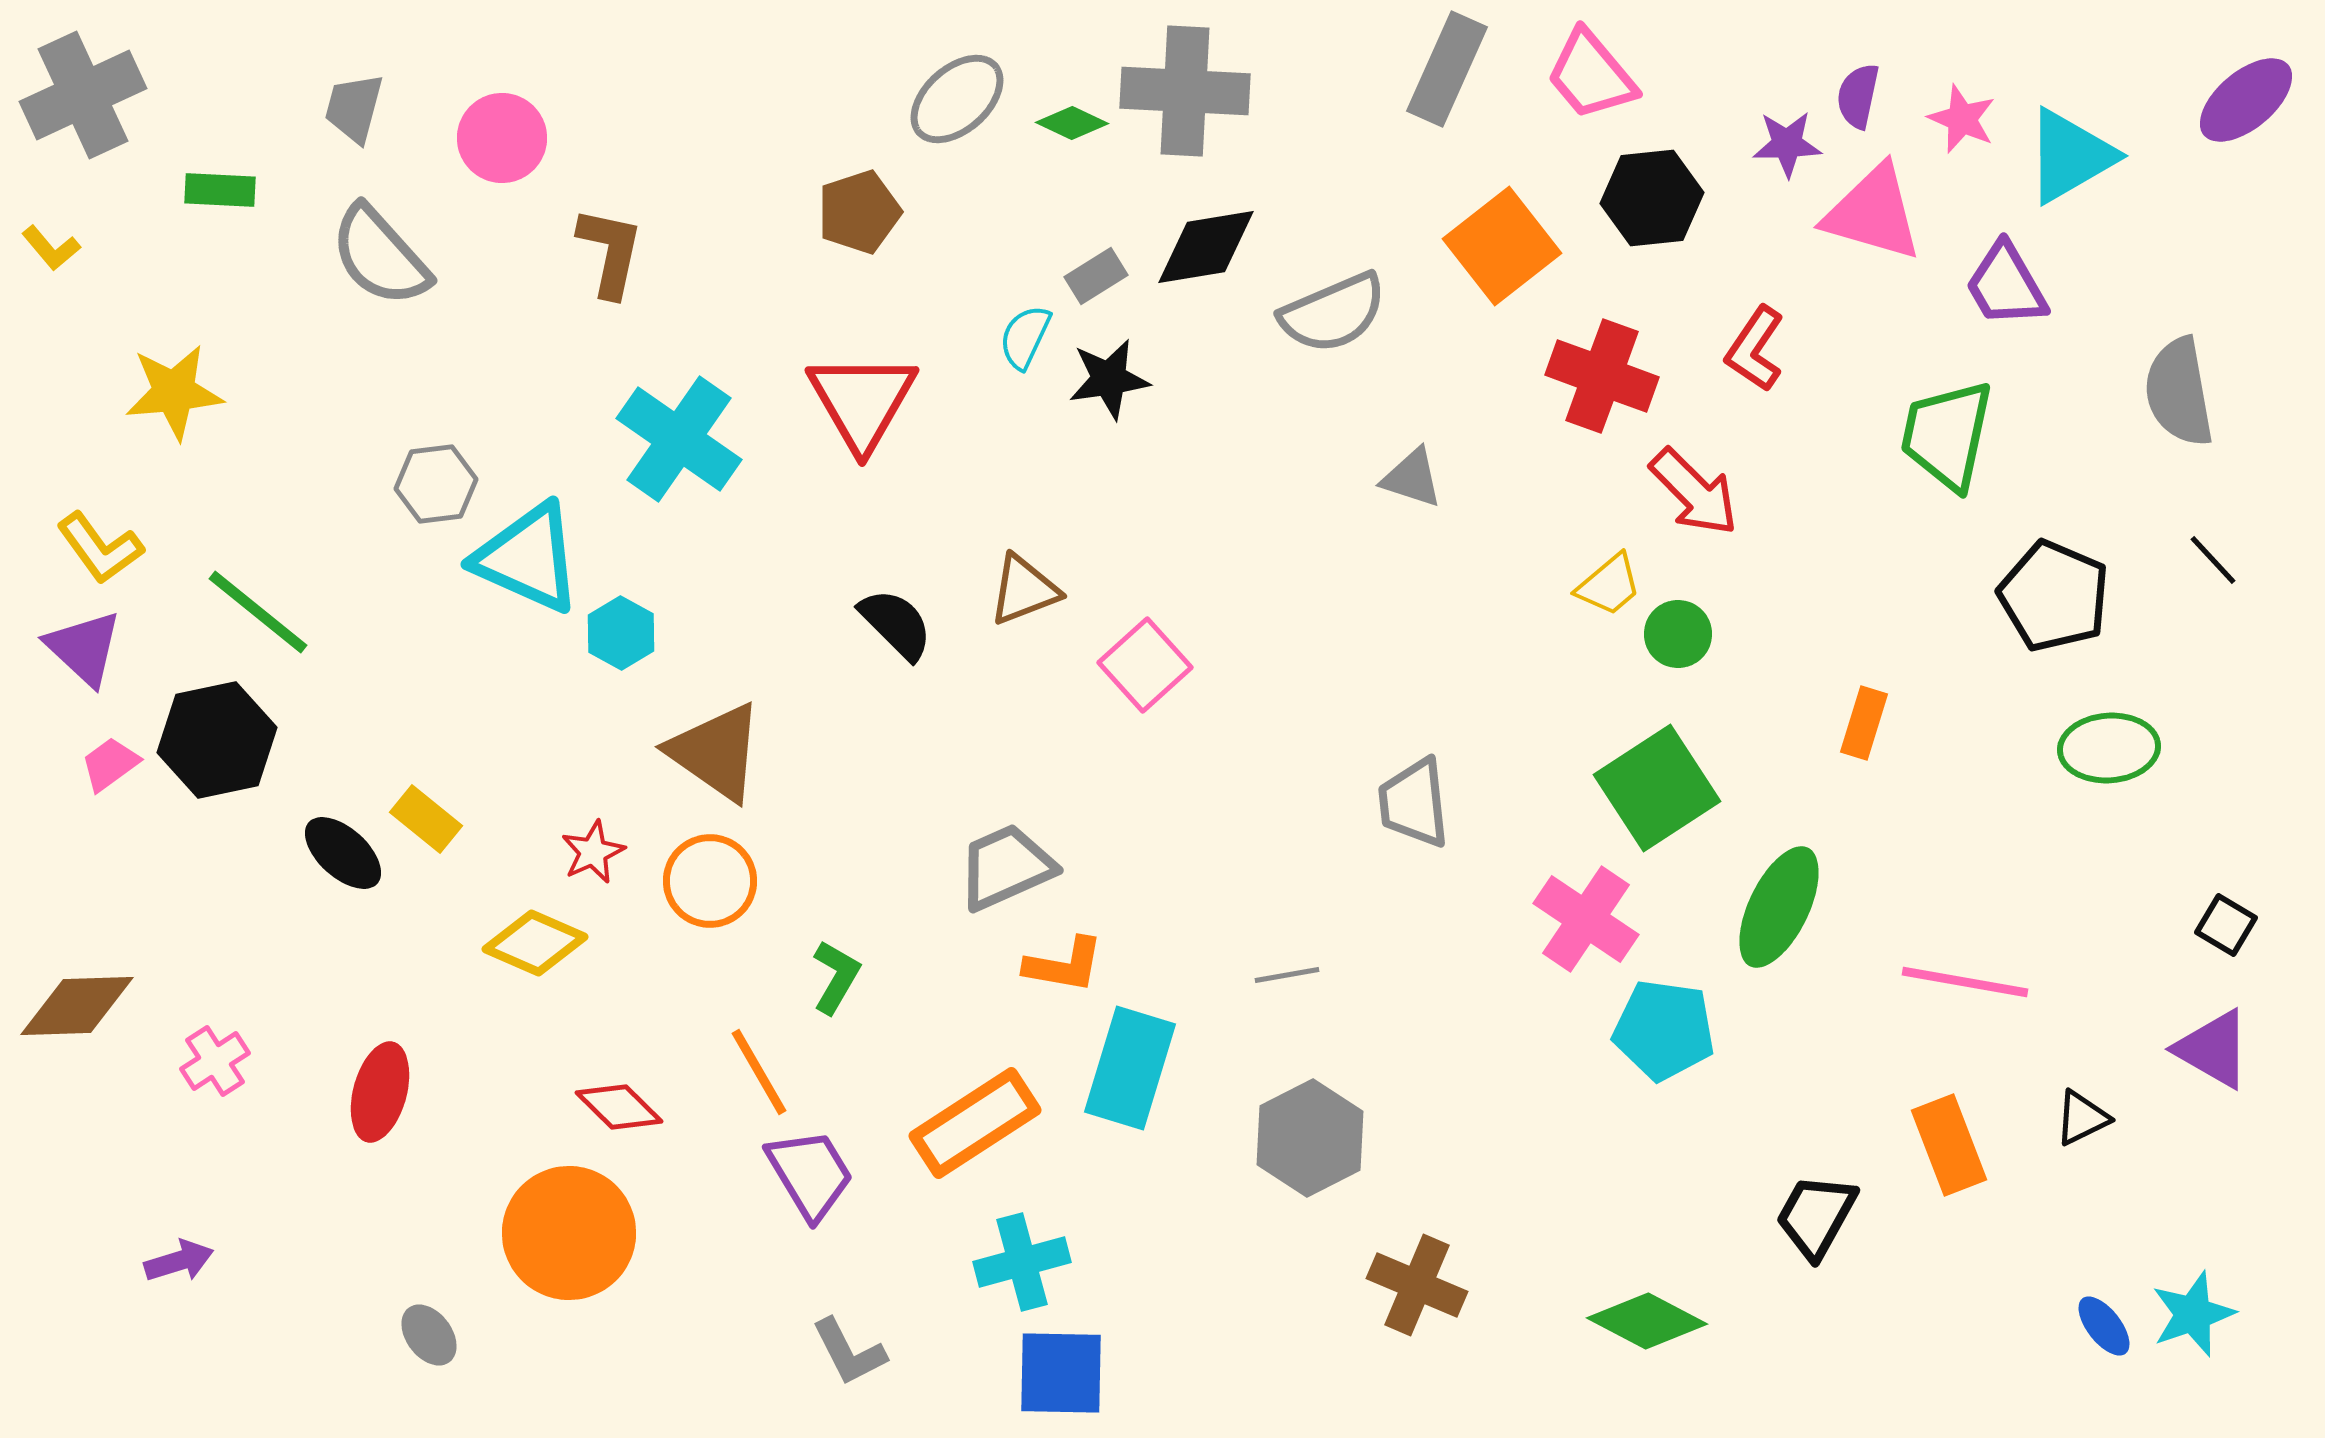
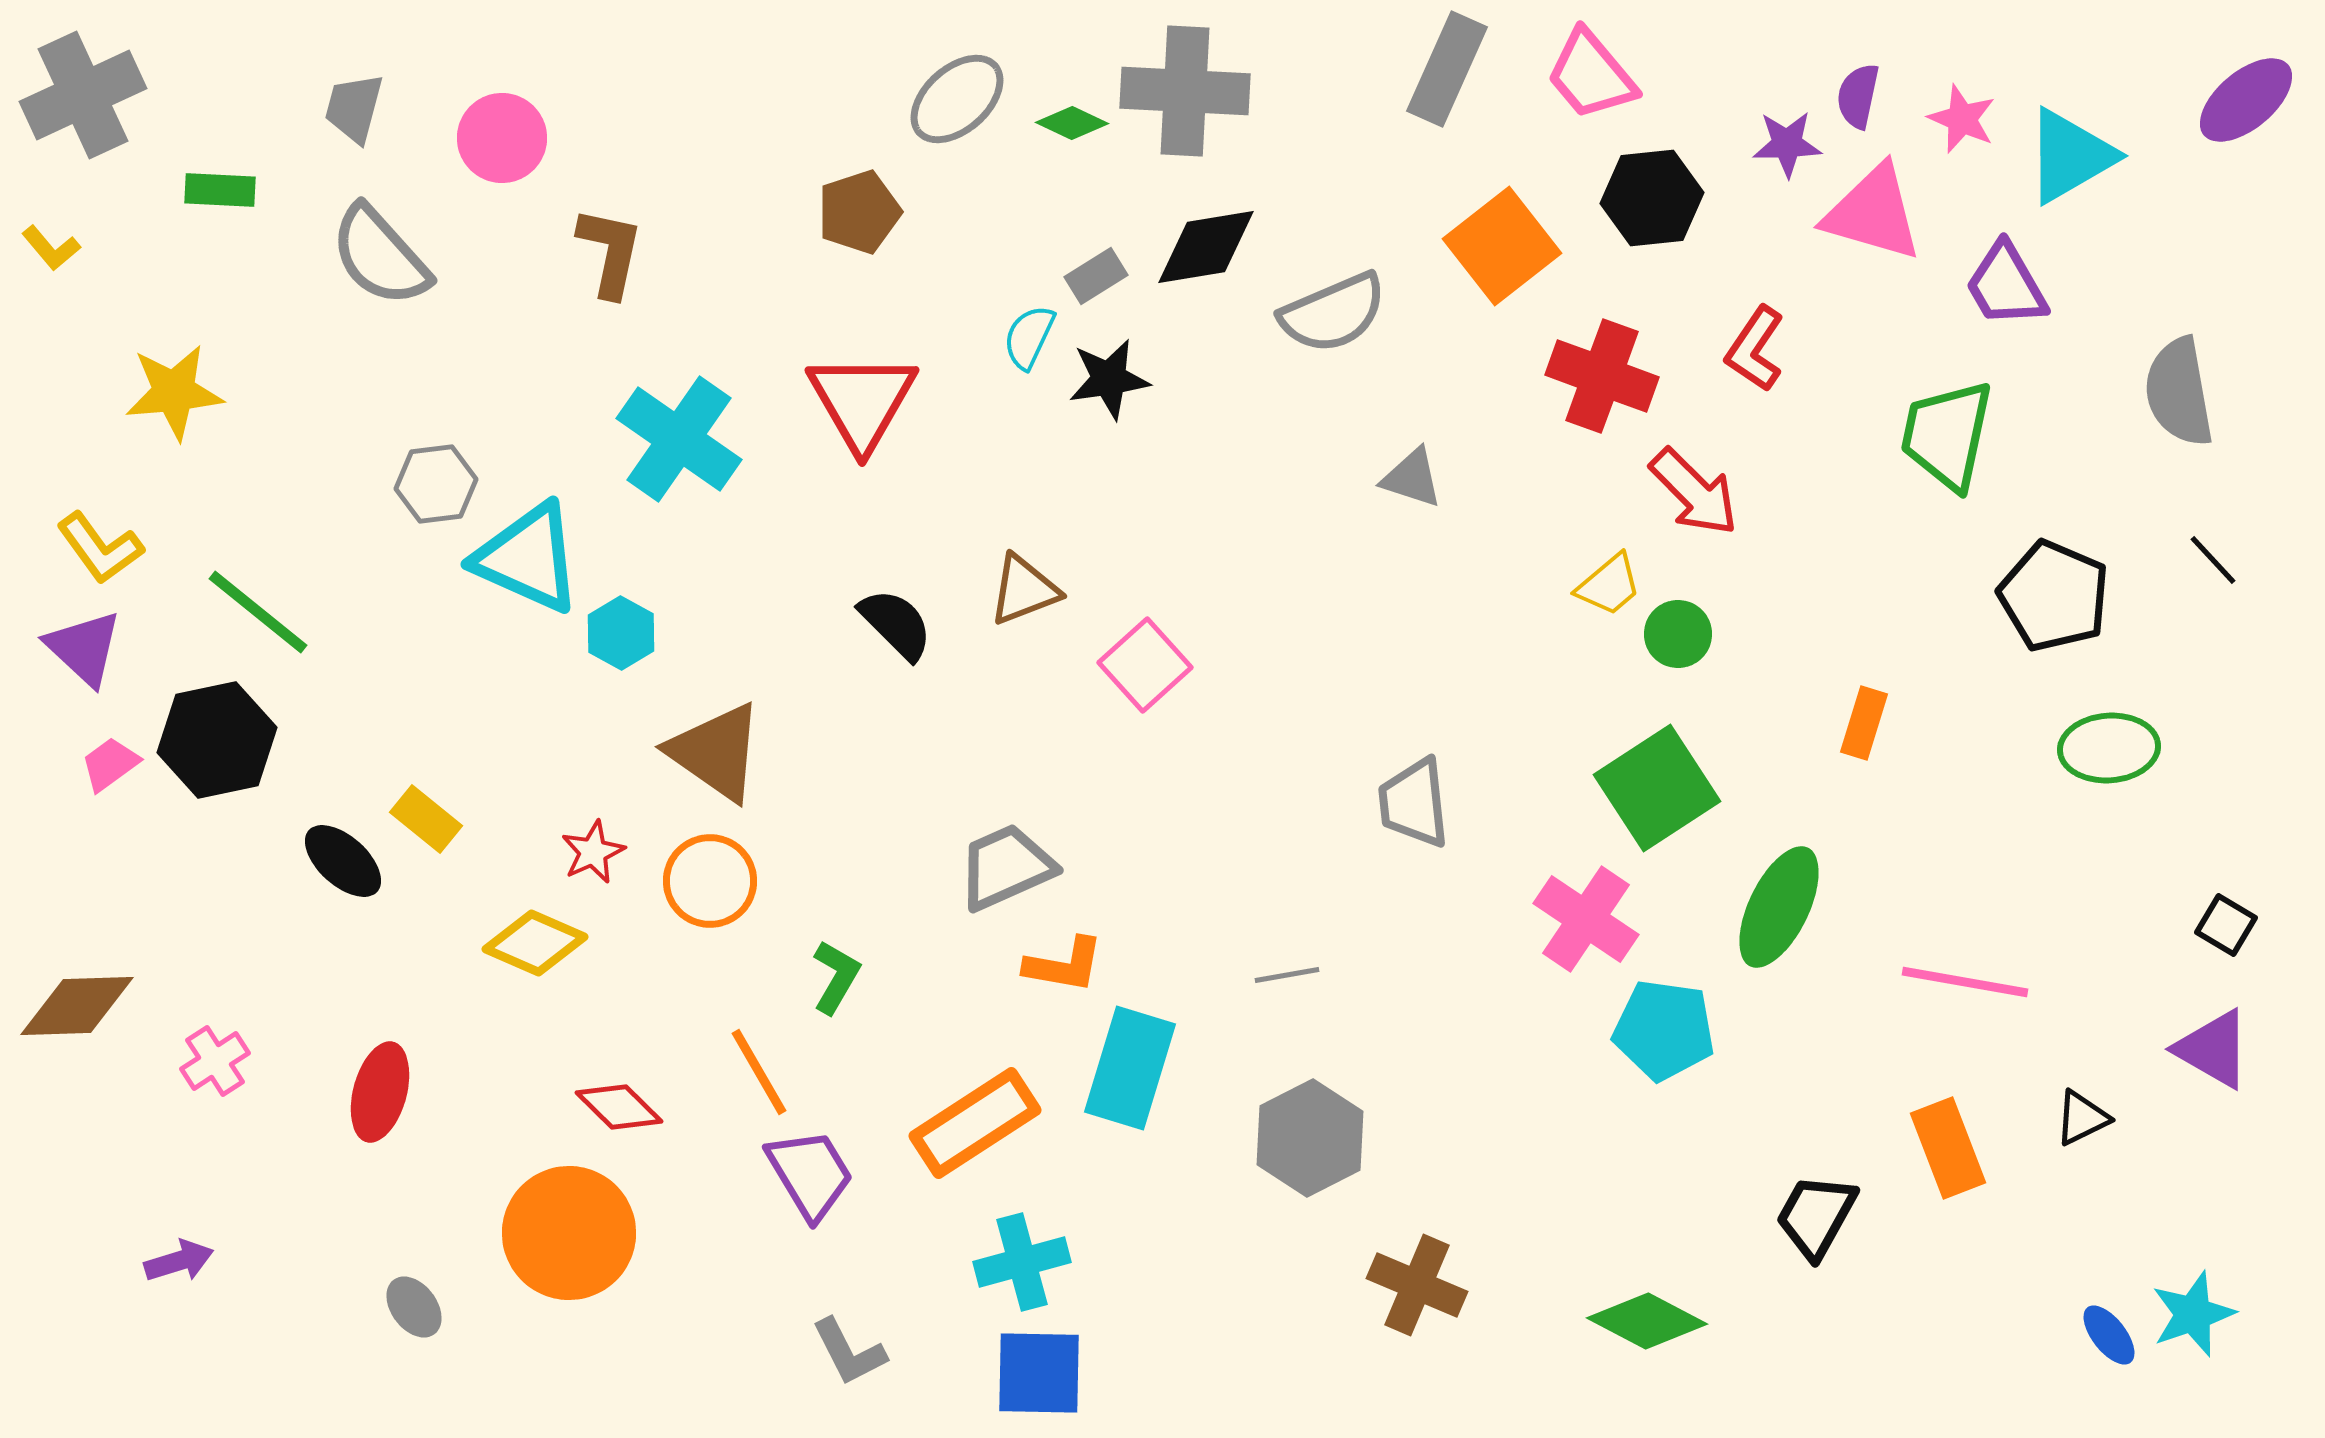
cyan semicircle at (1025, 337): moved 4 px right
black ellipse at (343, 853): moved 8 px down
orange rectangle at (1949, 1145): moved 1 px left, 3 px down
blue ellipse at (2104, 1326): moved 5 px right, 9 px down
gray ellipse at (429, 1335): moved 15 px left, 28 px up
blue square at (1061, 1373): moved 22 px left
